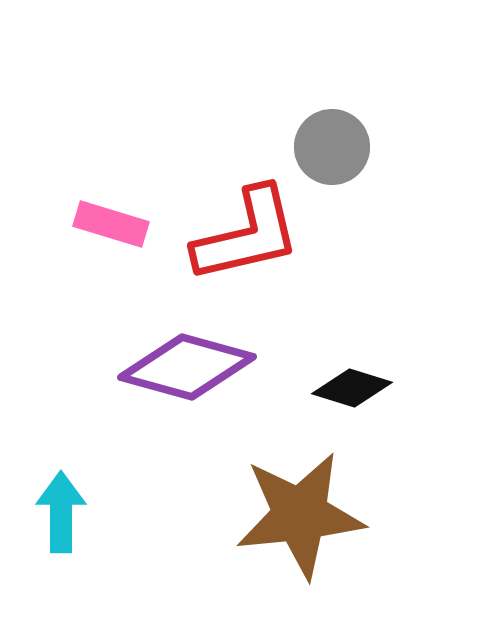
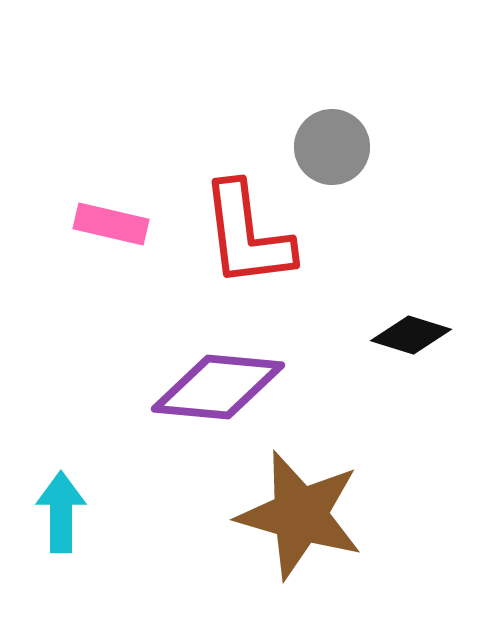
pink rectangle: rotated 4 degrees counterclockwise
red L-shape: rotated 96 degrees clockwise
purple diamond: moved 31 px right, 20 px down; rotated 10 degrees counterclockwise
black diamond: moved 59 px right, 53 px up
brown star: rotated 22 degrees clockwise
